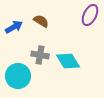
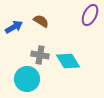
cyan circle: moved 9 px right, 3 px down
